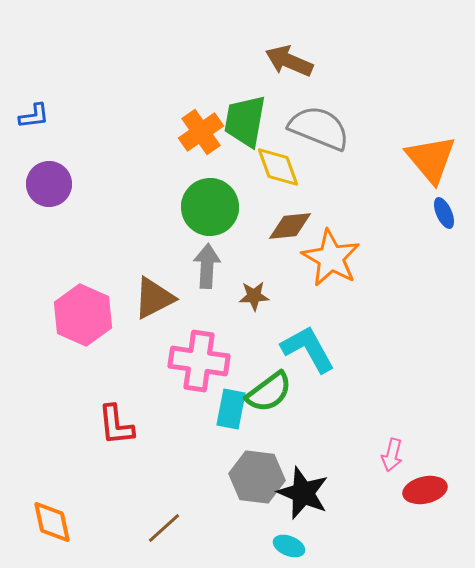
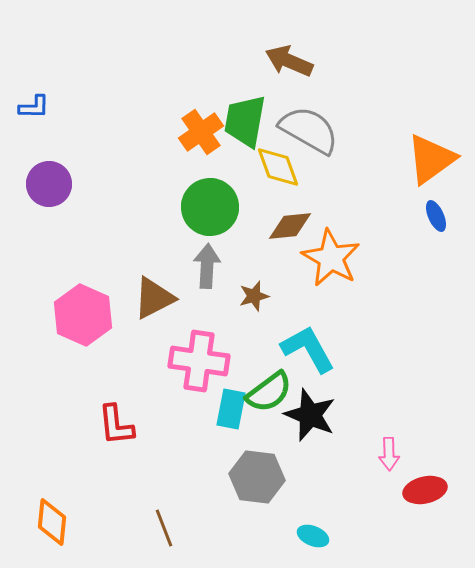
blue L-shape: moved 9 px up; rotated 8 degrees clockwise
gray semicircle: moved 10 px left, 2 px down; rotated 8 degrees clockwise
orange triangle: rotated 34 degrees clockwise
blue ellipse: moved 8 px left, 3 px down
brown star: rotated 12 degrees counterclockwise
pink arrow: moved 3 px left, 1 px up; rotated 16 degrees counterclockwise
black star: moved 7 px right, 78 px up
orange diamond: rotated 18 degrees clockwise
brown line: rotated 69 degrees counterclockwise
cyan ellipse: moved 24 px right, 10 px up
